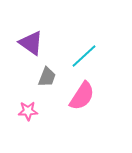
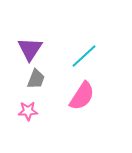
purple triangle: moved 1 px left, 6 px down; rotated 28 degrees clockwise
gray trapezoid: moved 11 px left, 2 px down
